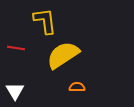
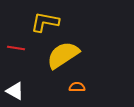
yellow L-shape: moved 1 px down; rotated 72 degrees counterclockwise
white triangle: rotated 30 degrees counterclockwise
